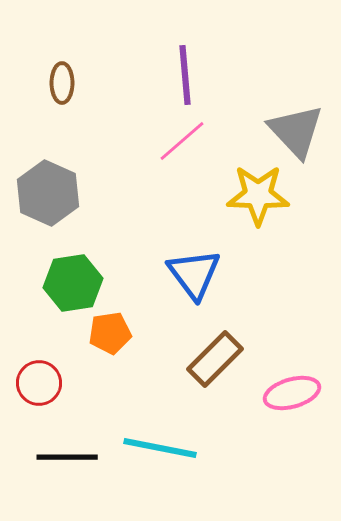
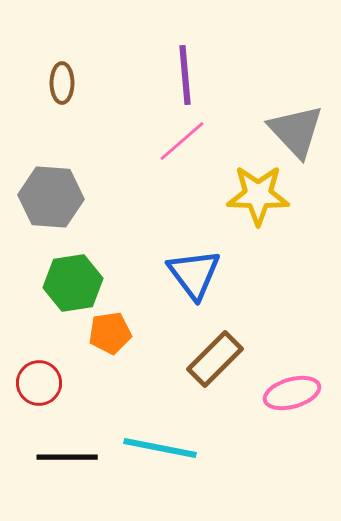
gray hexagon: moved 3 px right, 4 px down; rotated 20 degrees counterclockwise
